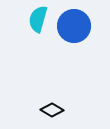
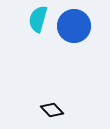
black diamond: rotated 15 degrees clockwise
